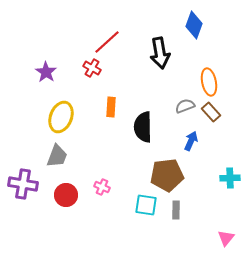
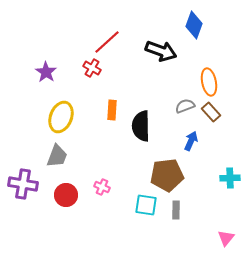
black arrow: moved 1 px right, 2 px up; rotated 60 degrees counterclockwise
orange rectangle: moved 1 px right, 3 px down
black semicircle: moved 2 px left, 1 px up
